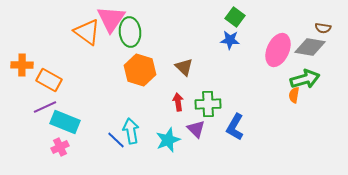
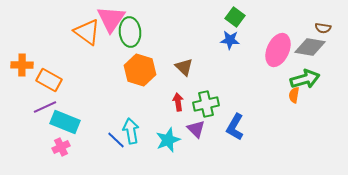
green cross: moved 2 px left; rotated 10 degrees counterclockwise
pink cross: moved 1 px right
